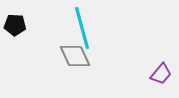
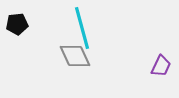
black pentagon: moved 2 px right, 1 px up; rotated 10 degrees counterclockwise
purple trapezoid: moved 8 px up; rotated 15 degrees counterclockwise
